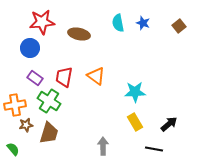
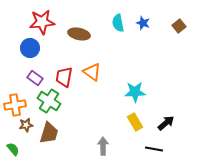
orange triangle: moved 4 px left, 4 px up
black arrow: moved 3 px left, 1 px up
